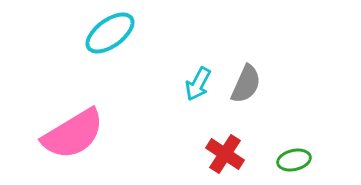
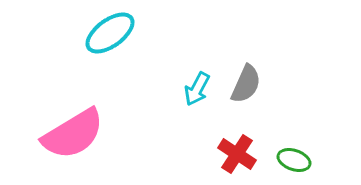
cyan arrow: moved 1 px left, 5 px down
red cross: moved 12 px right
green ellipse: rotated 32 degrees clockwise
